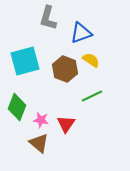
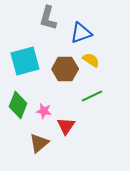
brown hexagon: rotated 20 degrees counterclockwise
green diamond: moved 1 px right, 2 px up
pink star: moved 3 px right, 9 px up
red triangle: moved 2 px down
brown triangle: rotated 40 degrees clockwise
